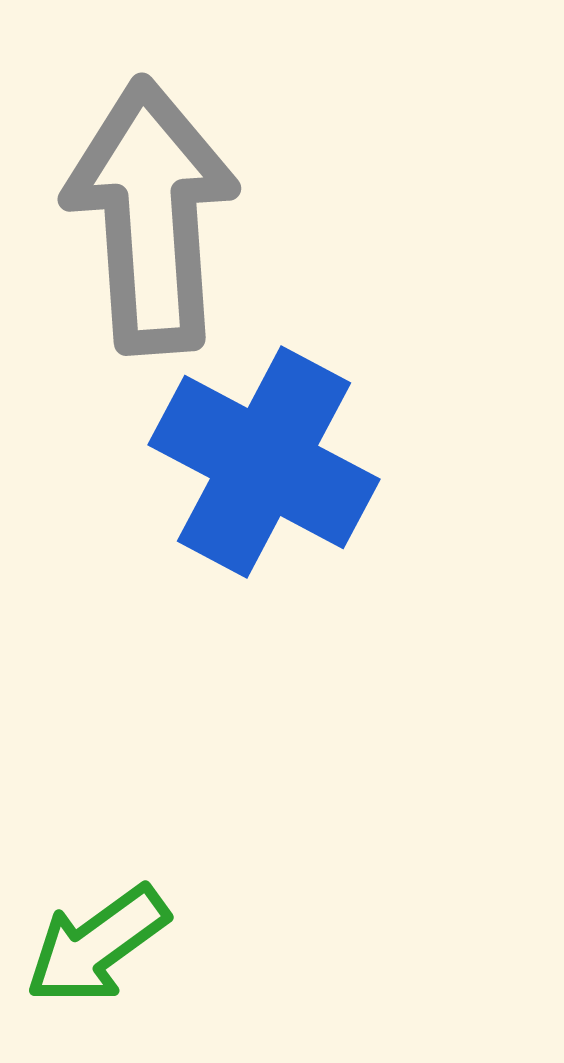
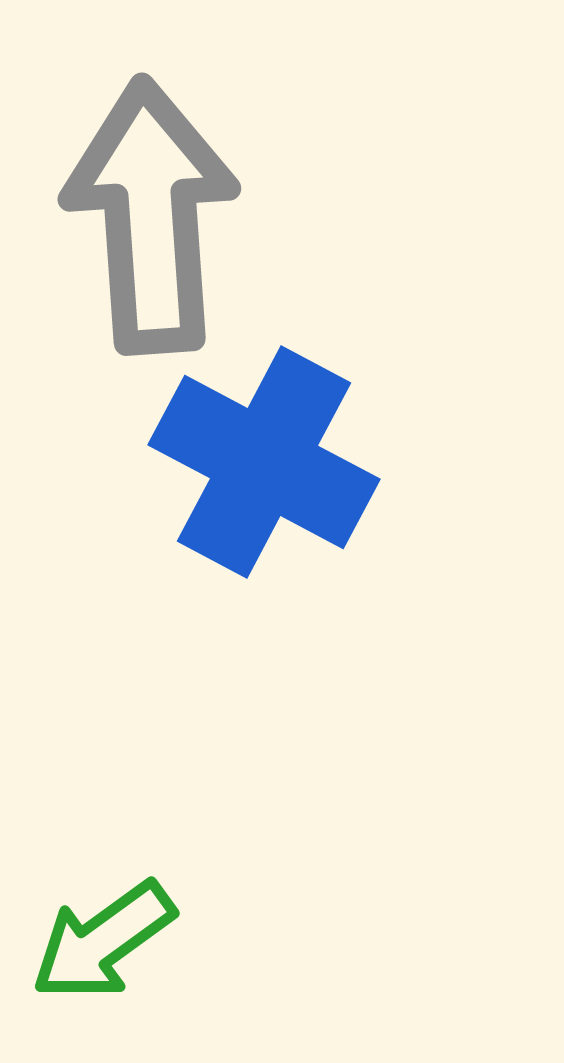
green arrow: moved 6 px right, 4 px up
